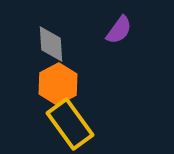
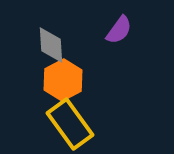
gray diamond: moved 1 px down
orange hexagon: moved 5 px right, 4 px up
